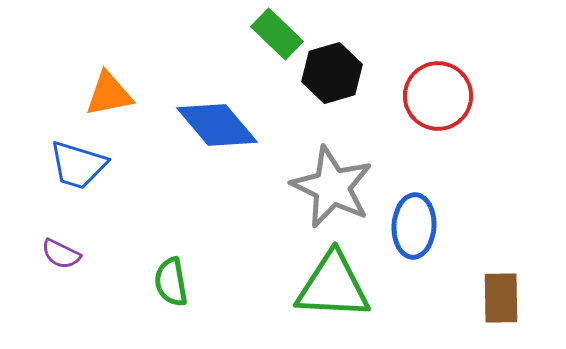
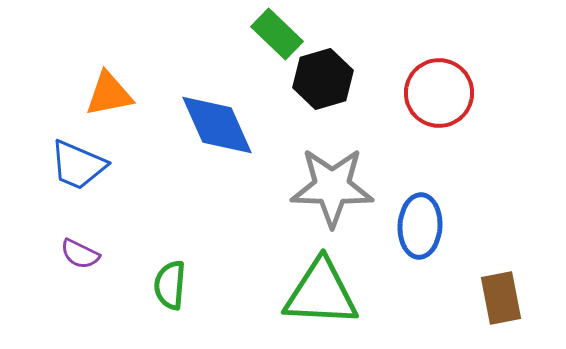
black hexagon: moved 9 px left, 6 px down
red circle: moved 1 px right, 3 px up
blue diamond: rotated 16 degrees clockwise
blue trapezoid: rotated 6 degrees clockwise
gray star: rotated 24 degrees counterclockwise
blue ellipse: moved 6 px right
purple semicircle: moved 19 px right
green semicircle: moved 1 px left, 3 px down; rotated 15 degrees clockwise
green triangle: moved 12 px left, 7 px down
brown rectangle: rotated 10 degrees counterclockwise
